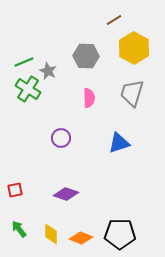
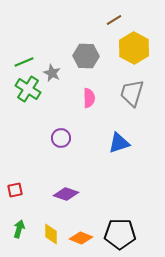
gray star: moved 4 px right, 2 px down
green arrow: rotated 54 degrees clockwise
